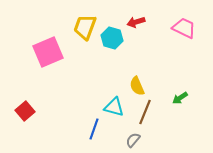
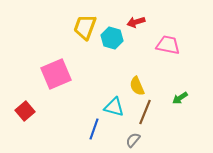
pink trapezoid: moved 16 px left, 17 px down; rotated 15 degrees counterclockwise
pink square: moved 8 px right, 22 px down
